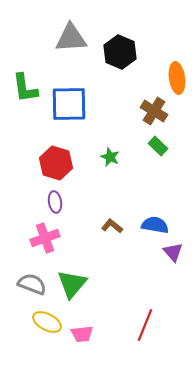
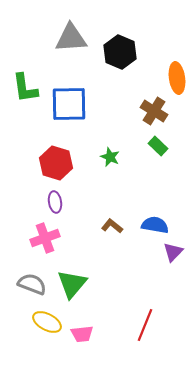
purple triangle: rotated 25 degrees clockwise
